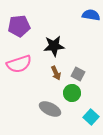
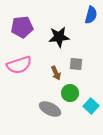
blue semicircle: rotated 96 degrees clockwise
purple pentagon: moved 3 px right, 1 px down
black star: moved 5 px right, 9 px up
pink semicircle: moved 1 px down
gray square: moved 2 px left, 10 px up; rotated 24 degrees counterclockwise
green circle: moved 2 px left
cyan square: moved 11 px up
